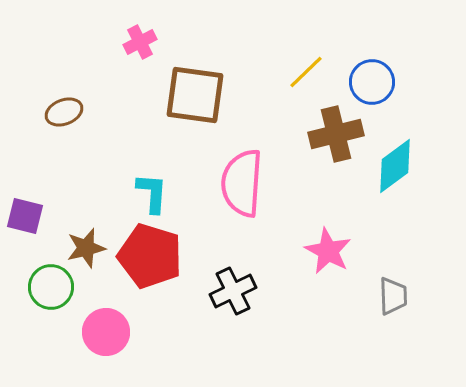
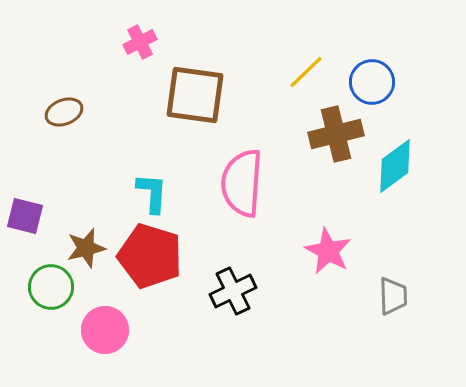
pink circle: moved 1 px left, 2 px up
